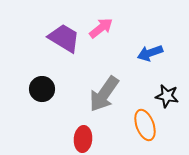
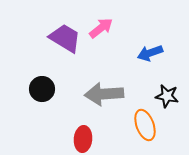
purple trapezoid: moved 1 px right
gray arrow: rotated 51 degrees clockwise
